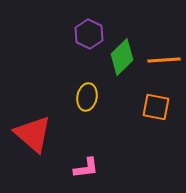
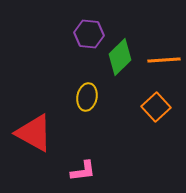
purple hexagon: rotated 20 degrees counterclockwise
green diamond: moved 2 px left
orange square: rotated 36 degrees clockwise
red triangle: moved 1 px right, 1 px up; rotated 12 degrees counterclockwise
pink L-shape: moved 3 px left, 3 px down
